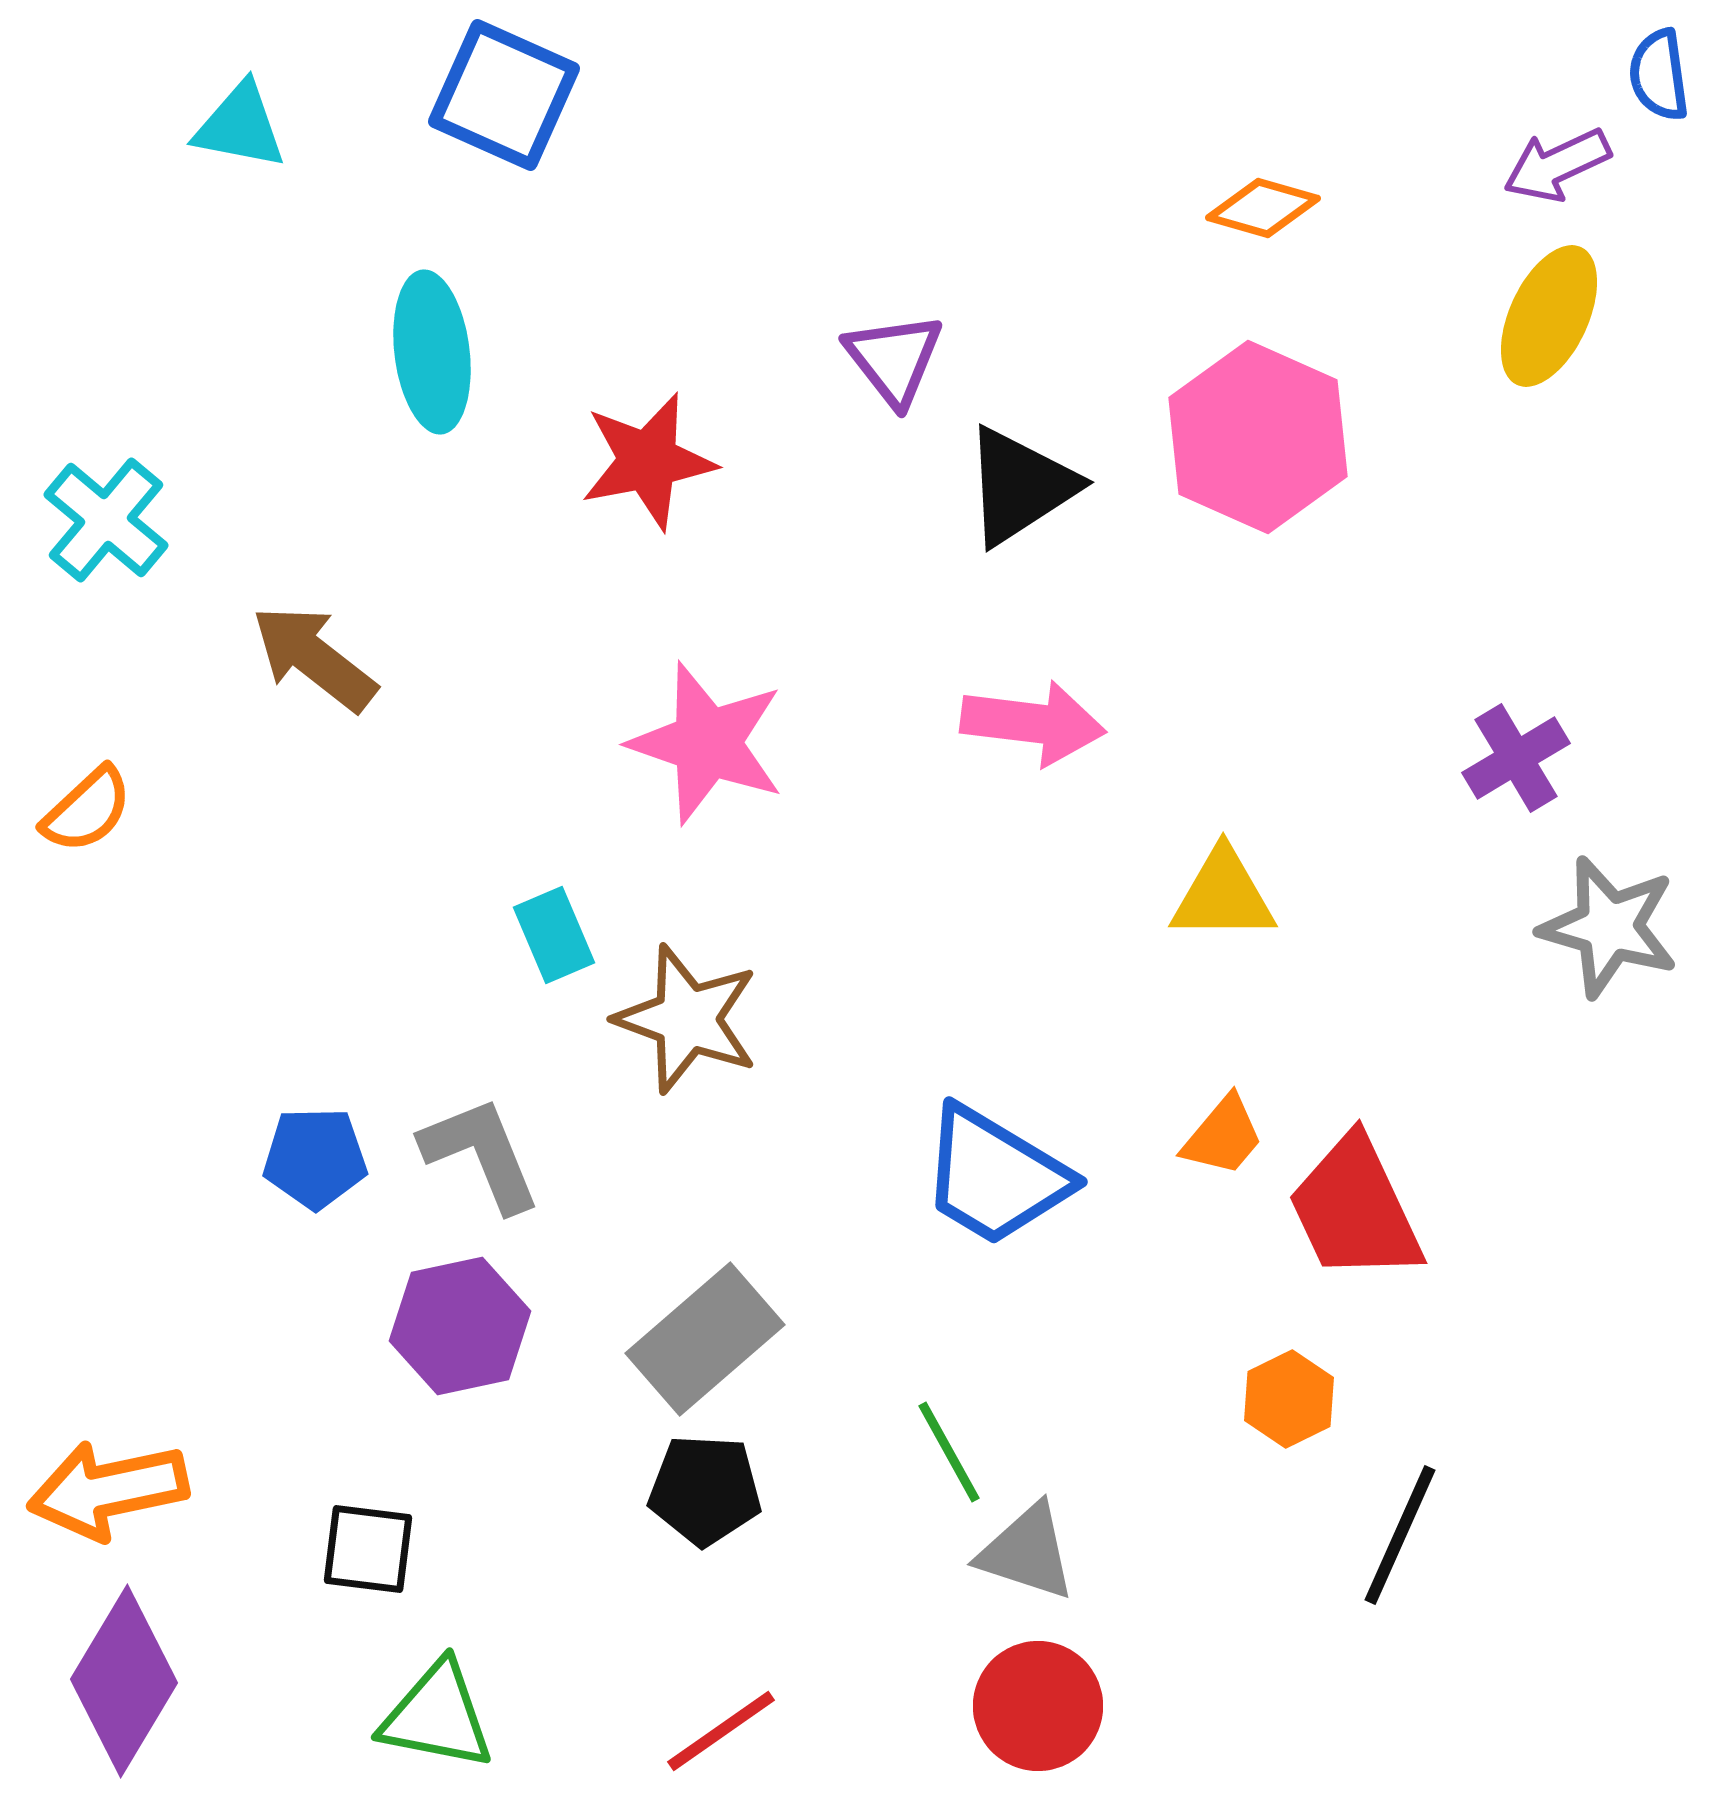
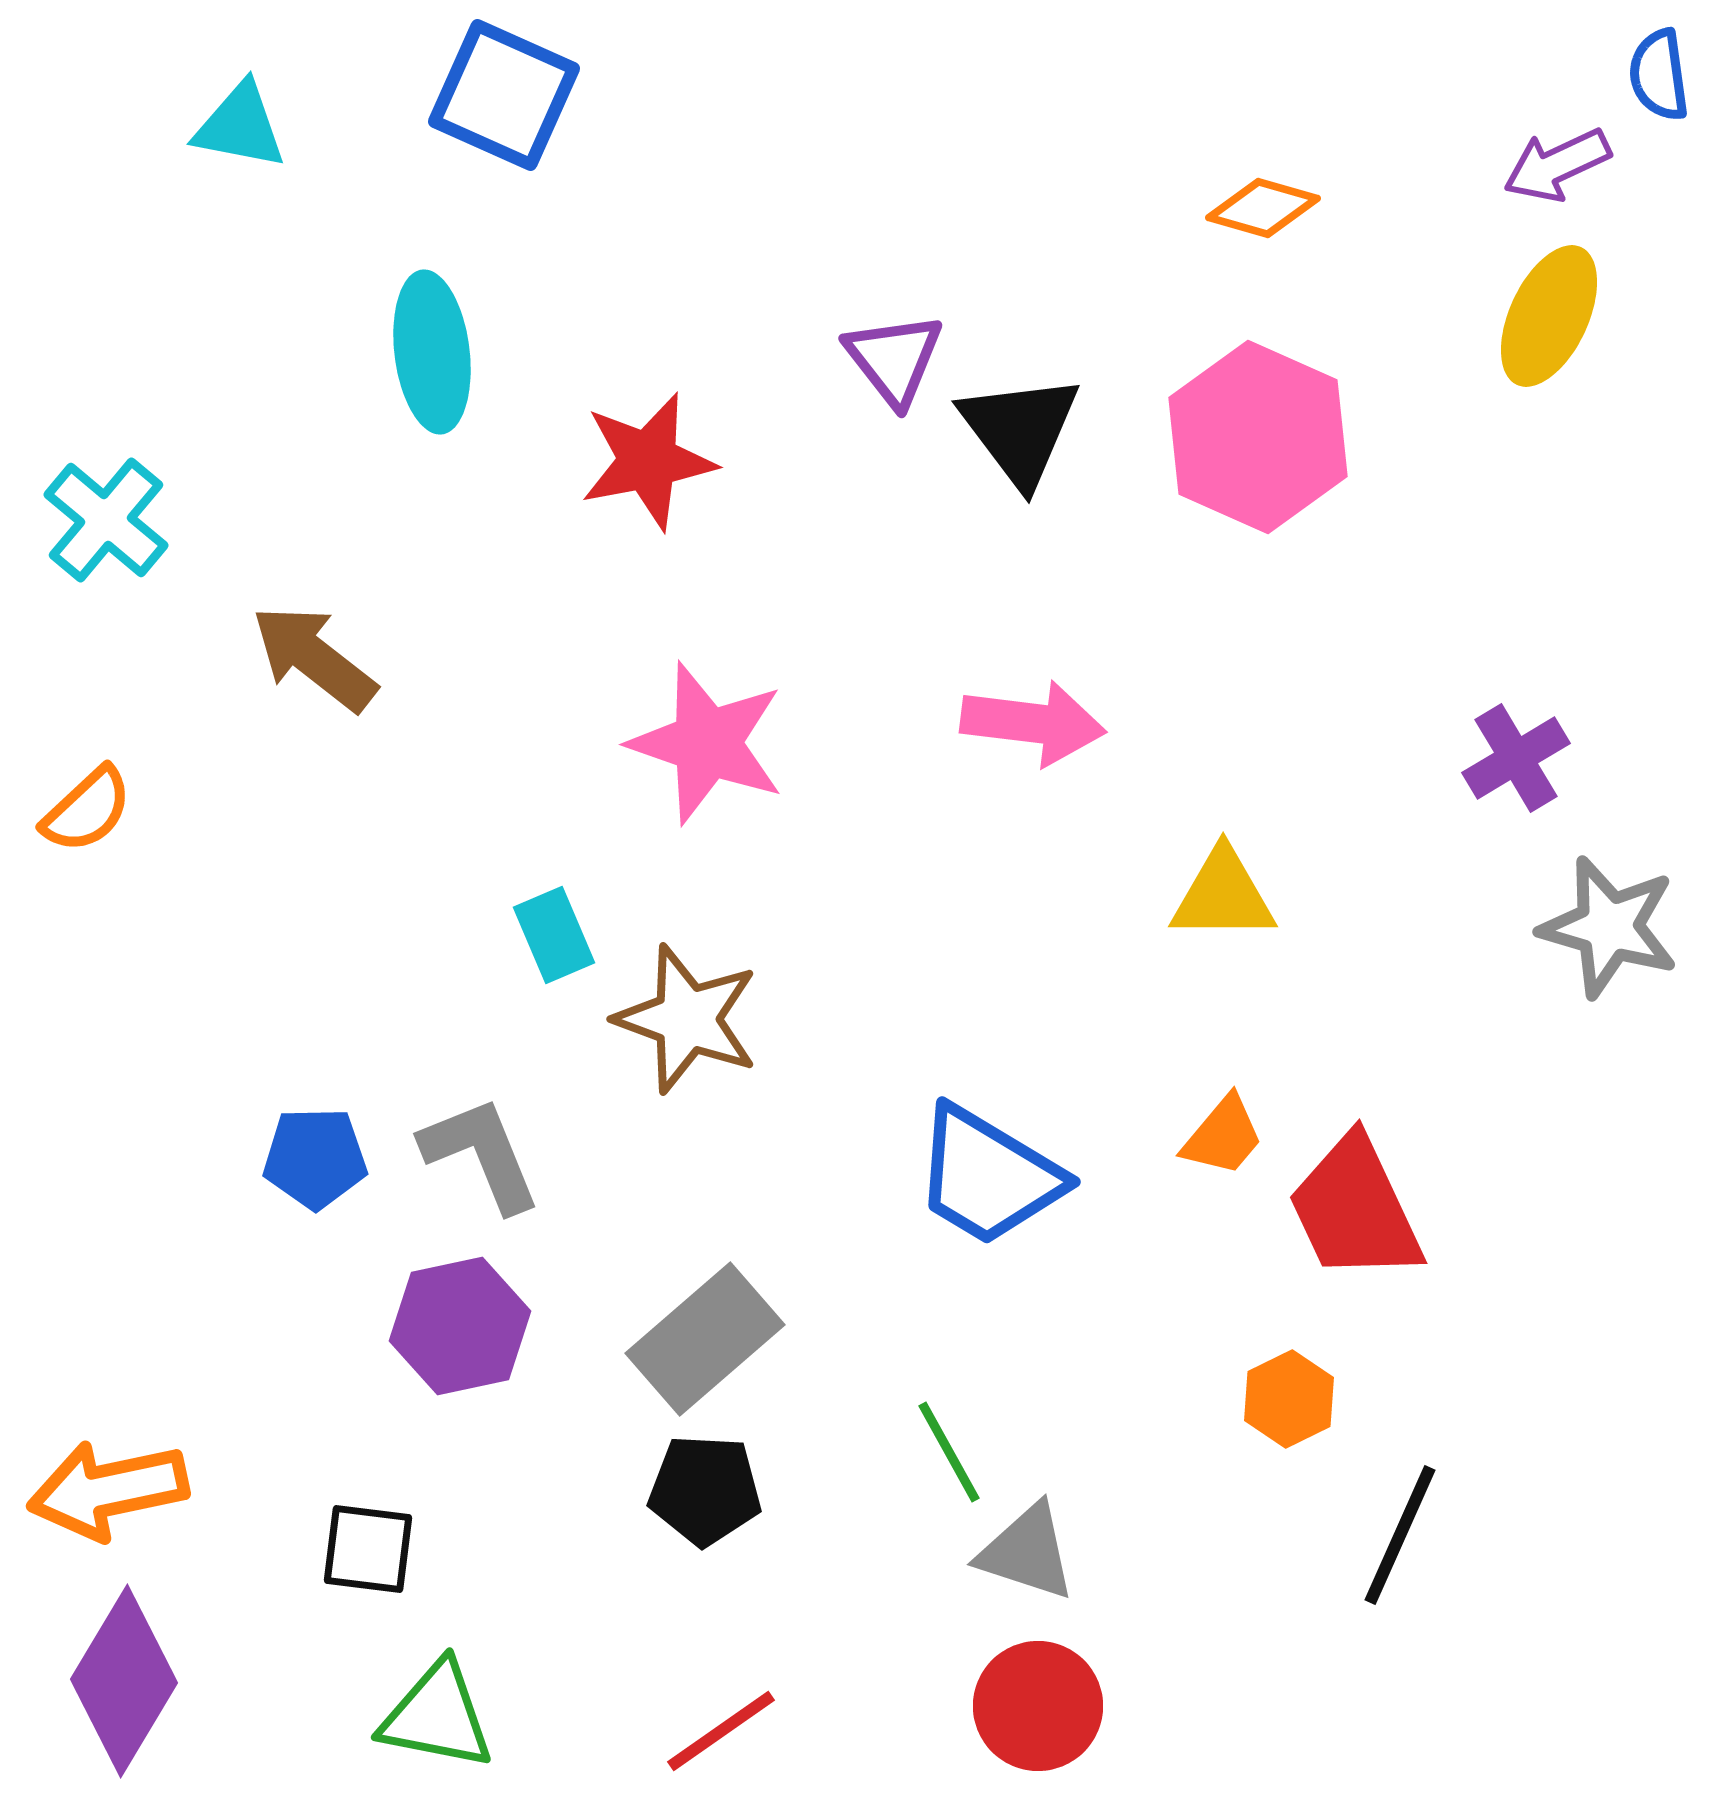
black triangle: moved 56 px up; rotated 34 degrees counterclockwise
blue trapezoid: moved 7 px left
